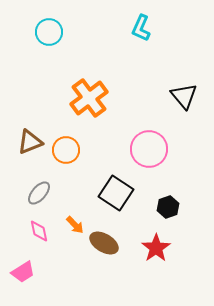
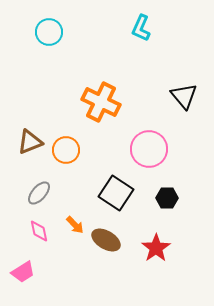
orange cross: moved 12 px right, 4 px down; rotated 27 degrees counterclockwise
black hexagon: moved 1 px left, 9 px up; rotated 20 degrees clockwise
brown ellipse: moved 2 px right, 3 px up
